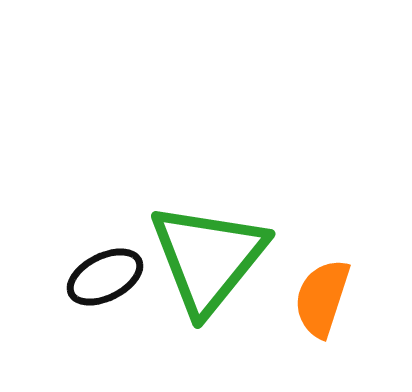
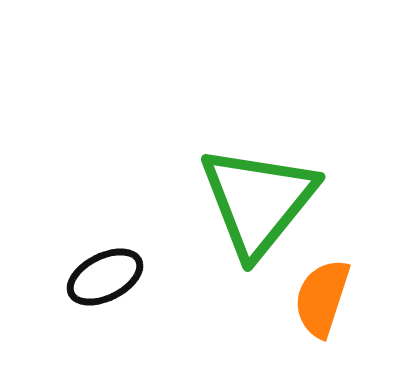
green triangle: moved 50 px right, 57 px up
